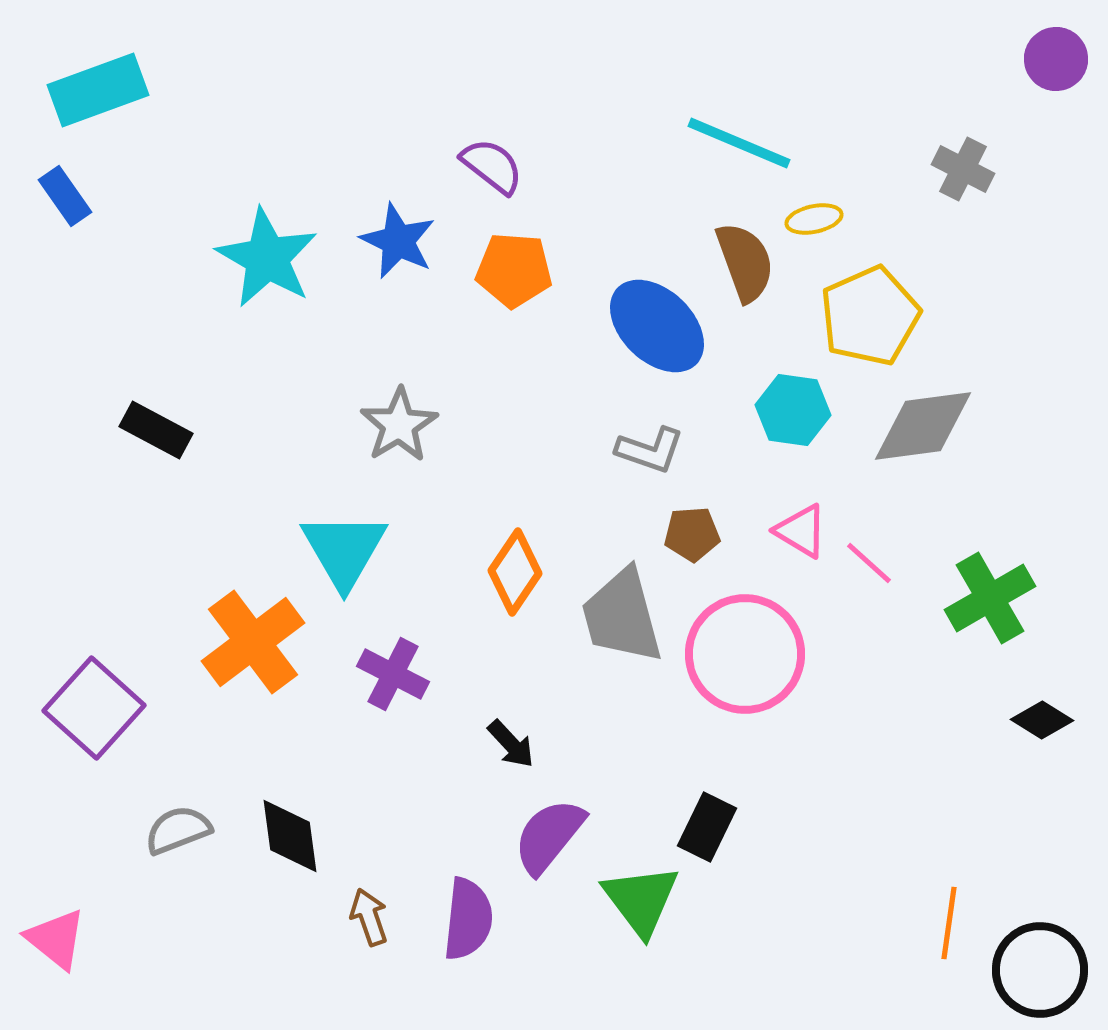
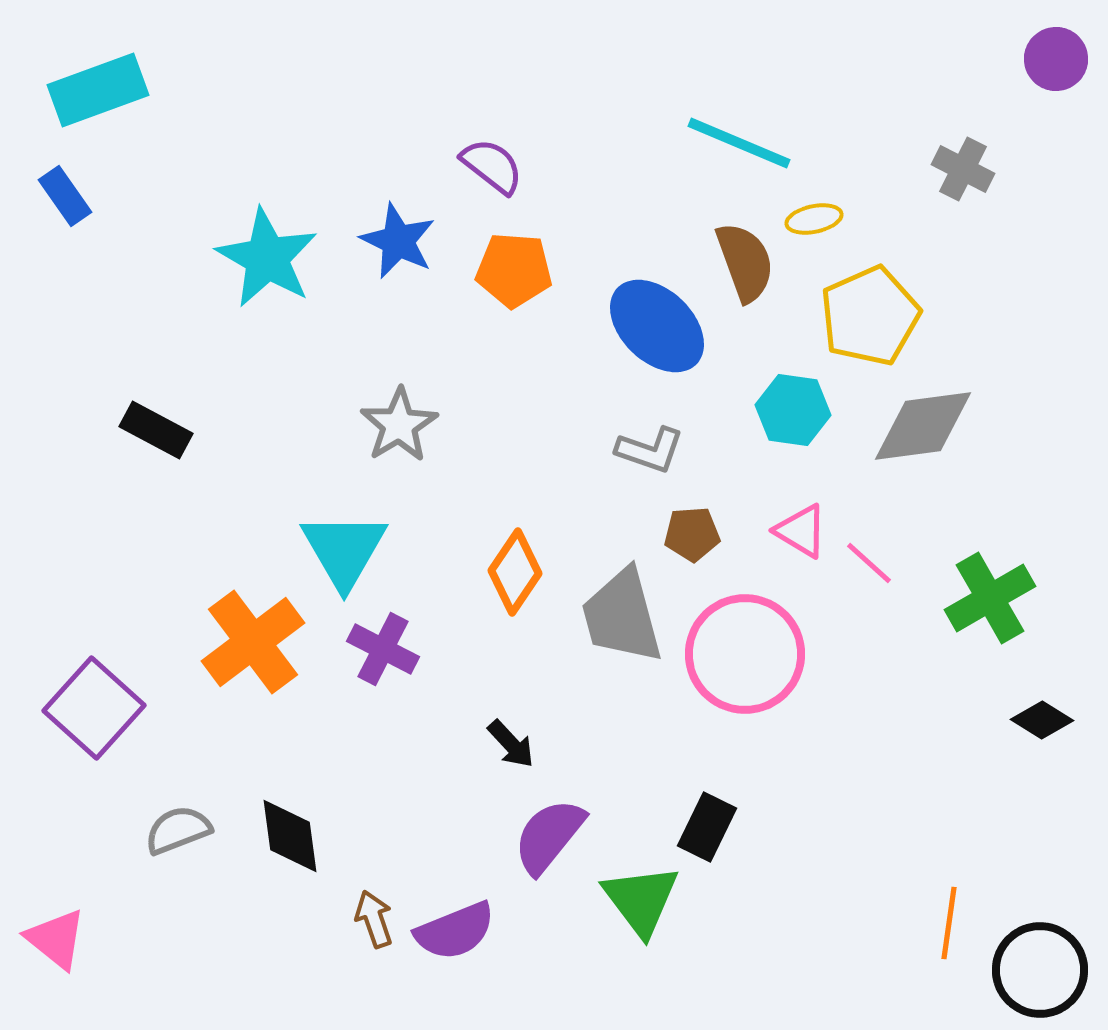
purple cross at (393, 674): moved 10 px left, 25 px up
brown arrow at (369, 917): moved 5 px right, 2 px down
purple semicircle at (468, 919): moved 13 px left, 12 px down; rotated 62 degrees clockwise
